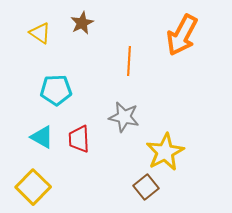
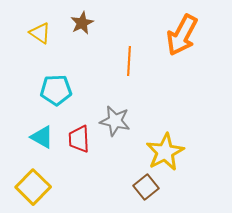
gray star: moved 9 px left, 4 px down
